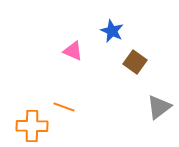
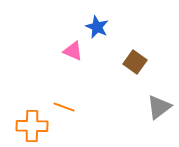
blue star: moved 15 px left, 4 px up
